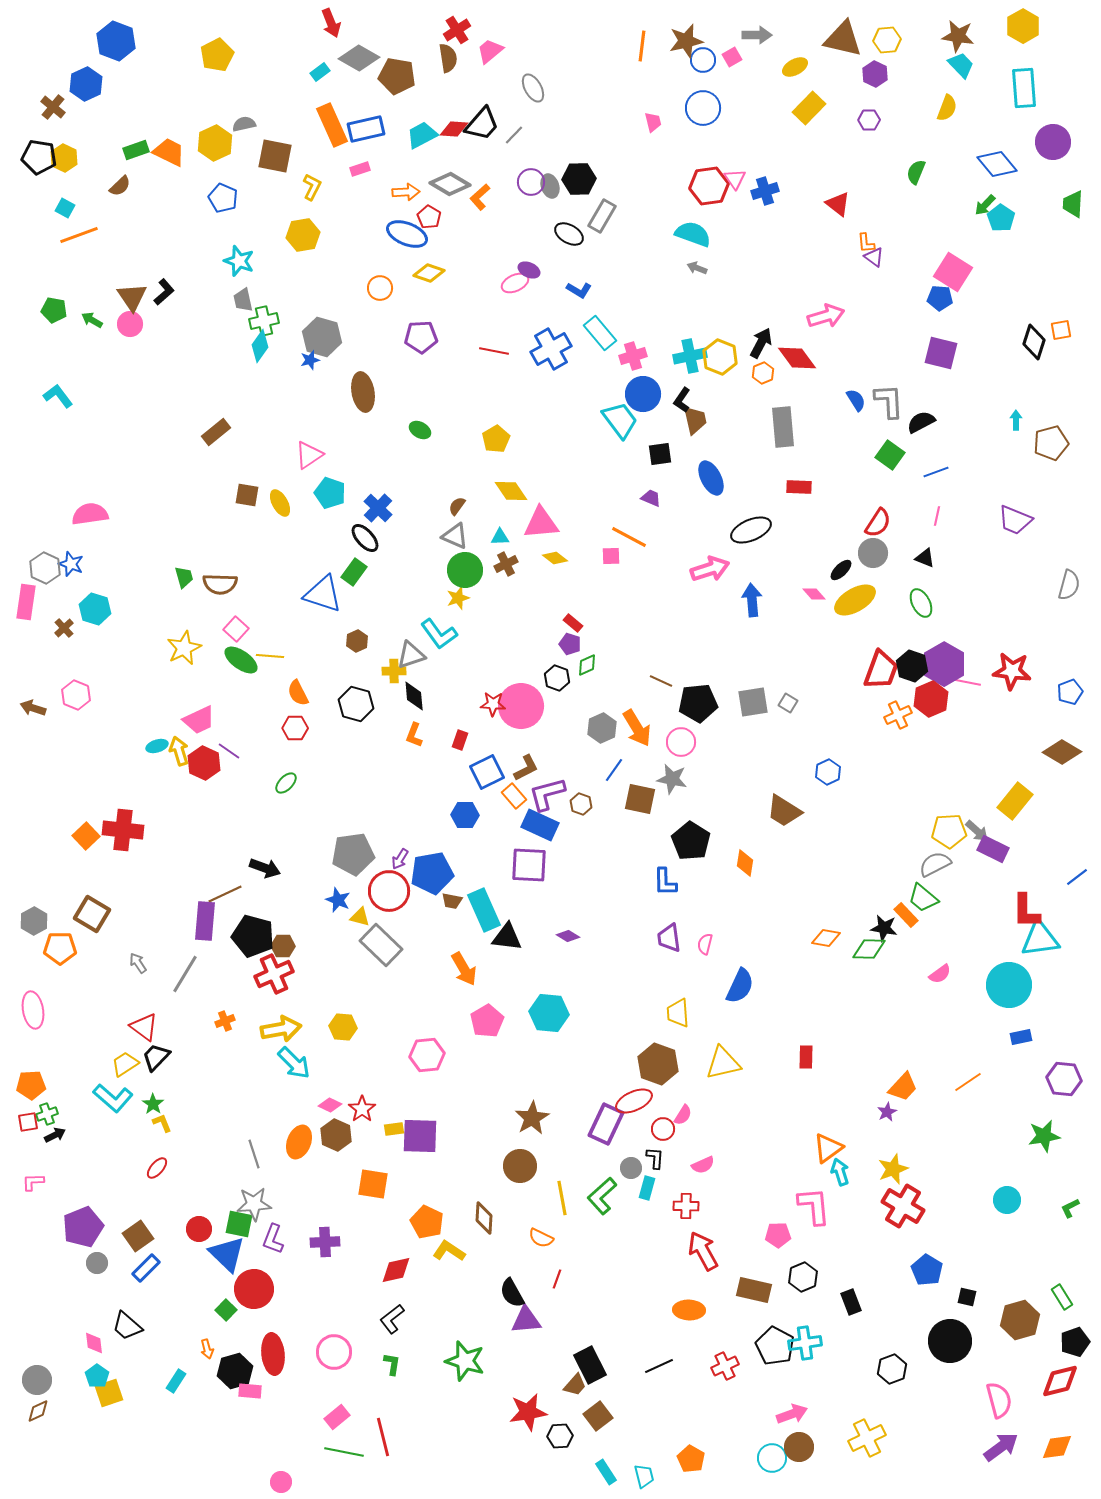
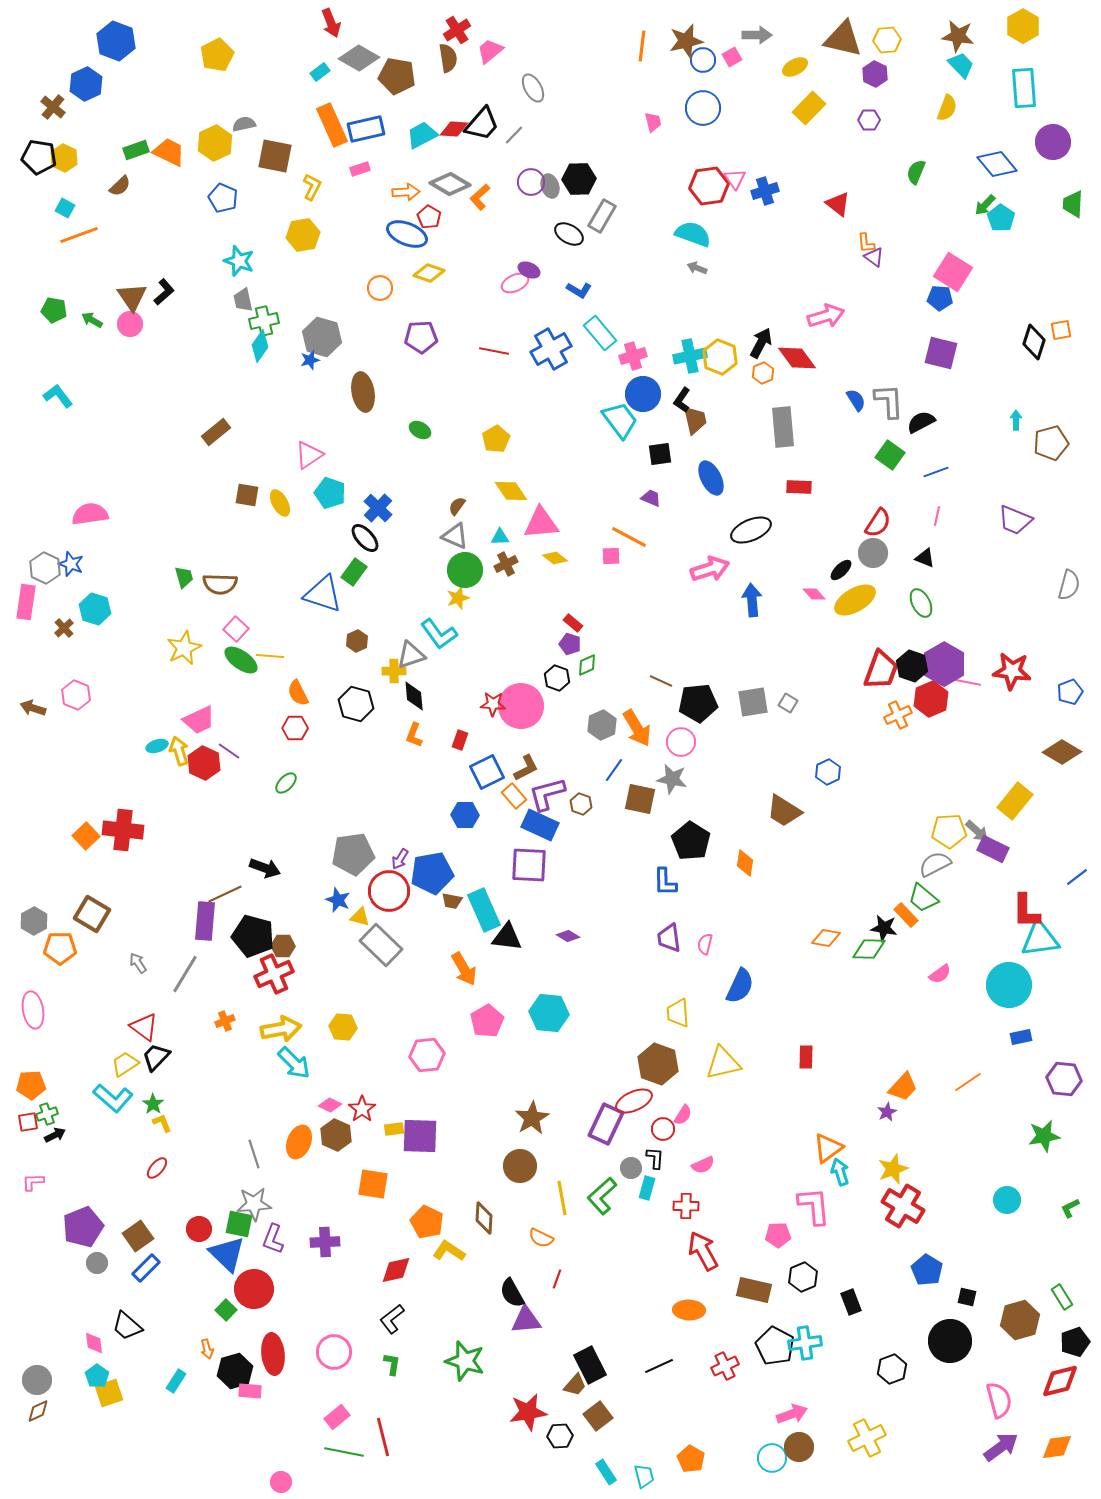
gray hexagon at (602, 728): moved 3 px up
